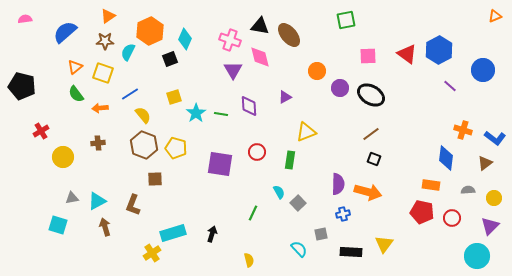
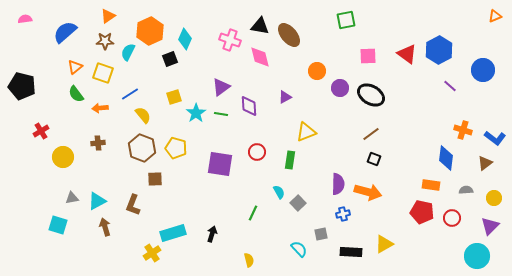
purple triangle at (233, 70): moved 12 px left, 17 px down; rotated 24 degrees clockwise
brown hexagon at (144, 145): moved 2 px left, 3 px down
gray semicircle at (468, 190): moved 2 px left
yellow triangle at (384, 244): rotated 24 degrees clockwise
